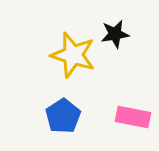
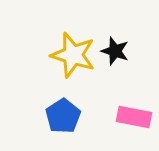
black star: moved 17 px down; rotated 28 degrees clockwise
pink rectangle: moved 1 px right
